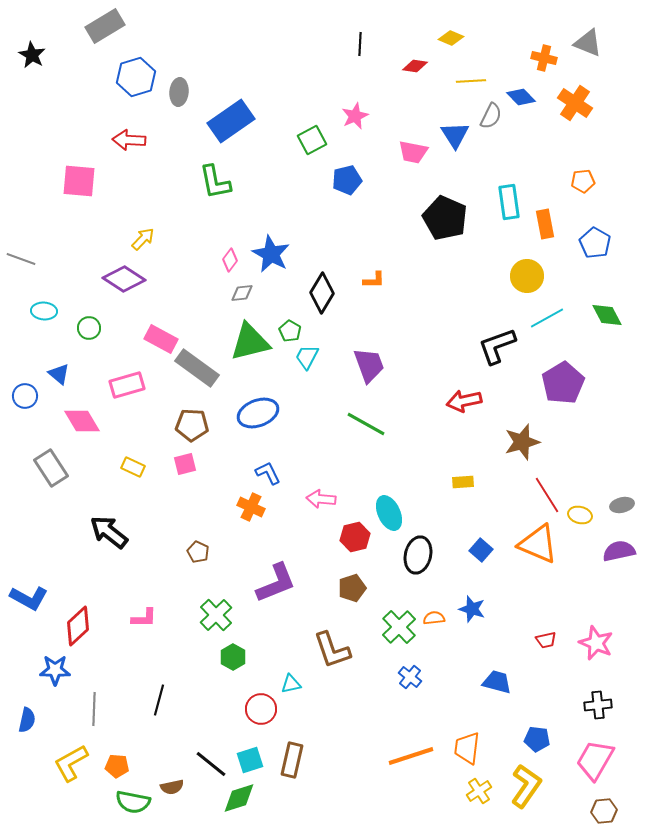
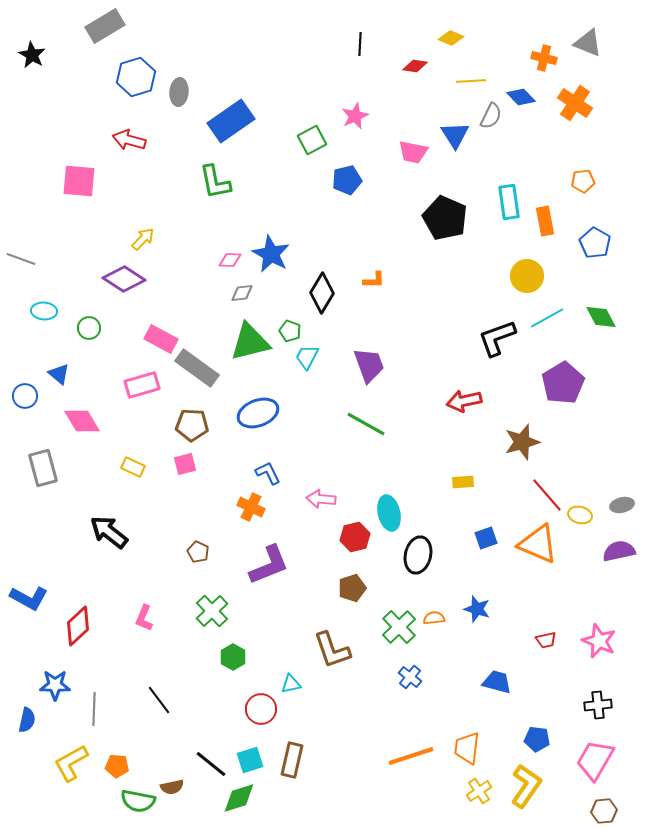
red arrow at (129, 140): rotated 12 degrees clockwise
orange rectangle at (545, 224): moved 3 px up
pink diamond at (230, 260): rotated 55 degrees clockwise
green diamond at (607, 315): moved 6 px left, 2 px down
green pentagon at (290, 331): rotated 10 degrees counterclockwise
black L-shape at (497, 346): moved 8 px up
pink rectangle at (127, 385): moved 15 px right
gray rectangle at (51, 468): moved 8 px left; rotated 18 degrees clockwise
red line at (547, 495): rotated 9 degrees counterclockwise
cyan ellipse at (389, 513): rotated 12 degrees clockwise
blue square at (481, 550): moved 5 px right, 12 px up; rotated 30 degrees clockwise
purple L-shape at (276, 583): moved 7 px left, 18 px up
blue star at (472, 609): moved 5 px right
green cross at (216, 615): moved 4 px left, 4 px up
pink L-shape at (144, 618): rotated 112 degrees clockwise
pink star at (596, 643): moved 3 px right, 2 px up
blue star at (55, 670): moved 15 px down
black line at (159, 700): rotated 52 degrees counterclockwise
green semicircle at (133, 802): moved 5 px right, 1 px up
